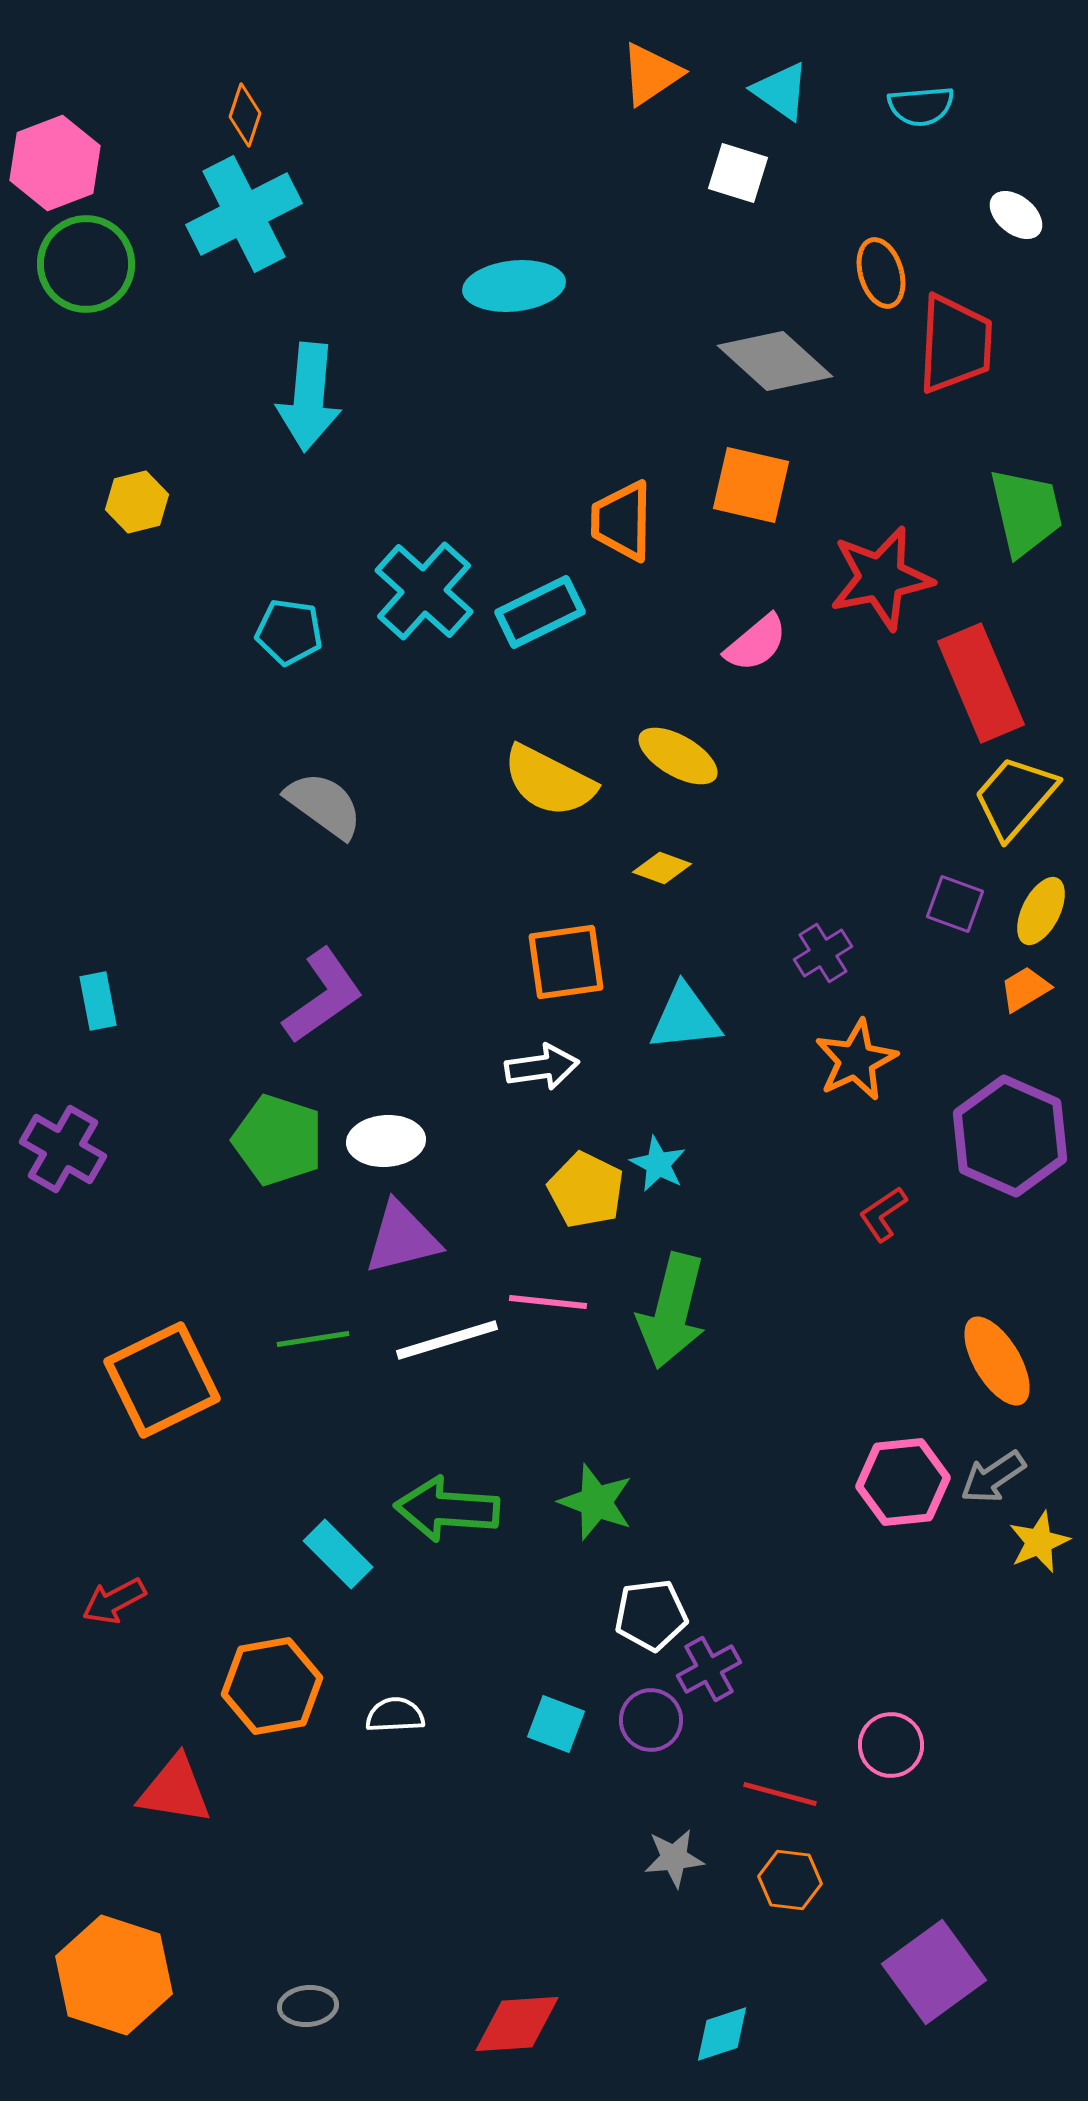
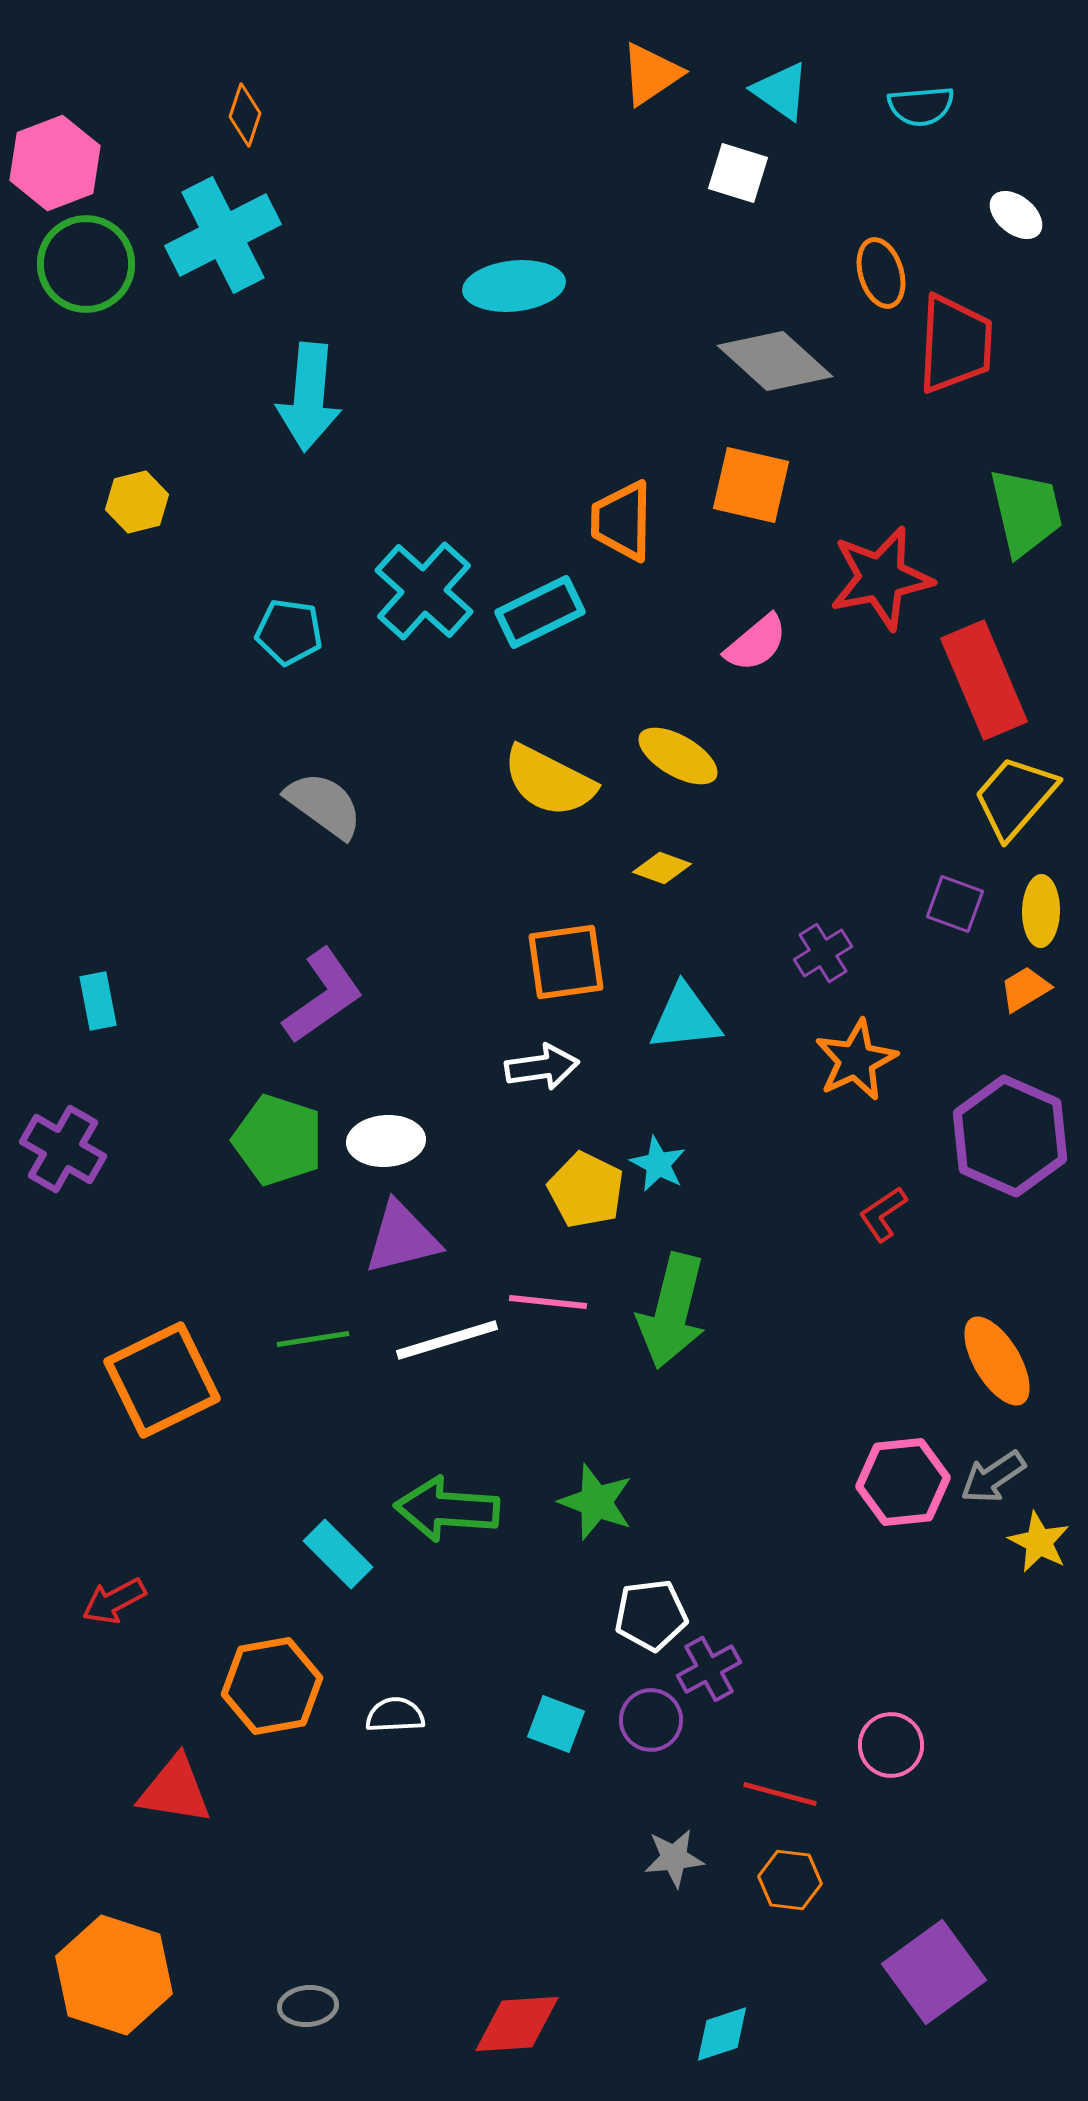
cyan cross at (244, 214): moved 21 px left, 21 px down
red rectangle at (981, 683): moved 3 px right, 3 px up
yellow ellipse at (1041, 911): rotated 26 degrees counterclockwise
yellow star at (1039, 1542): rotated 22 degrees counterclockwise
